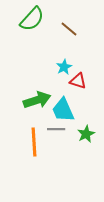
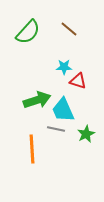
green semicircle: moved 4 px left, 13 px down
cyan star: rotated 28 degrees clockwise
gray line: rotated 12 degrees clockwise
orange line: moved 2 px left, 7 px down
